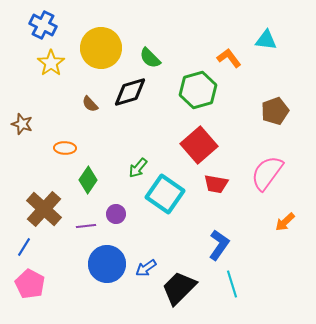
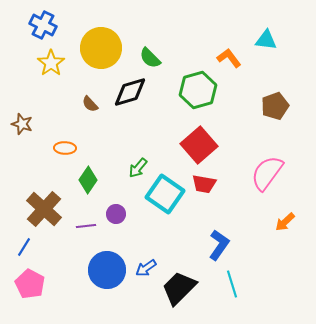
brown pentagon: moved 5 px up
red trapezoid: moved 12 px left
blue circle: moved 6 px down
